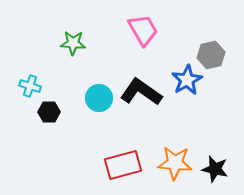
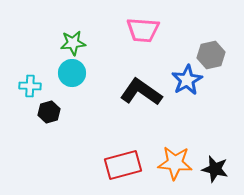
pink trapezoid: rotated 124 degrees clockwise
green star: rotated 10 degrees counterclockwise
cyan cross: rotated 15 degrees counterclockwise
cyan circle: moved 27 px left, 25 px up
black hexagon: rotated 15 degrees counterclockwise
